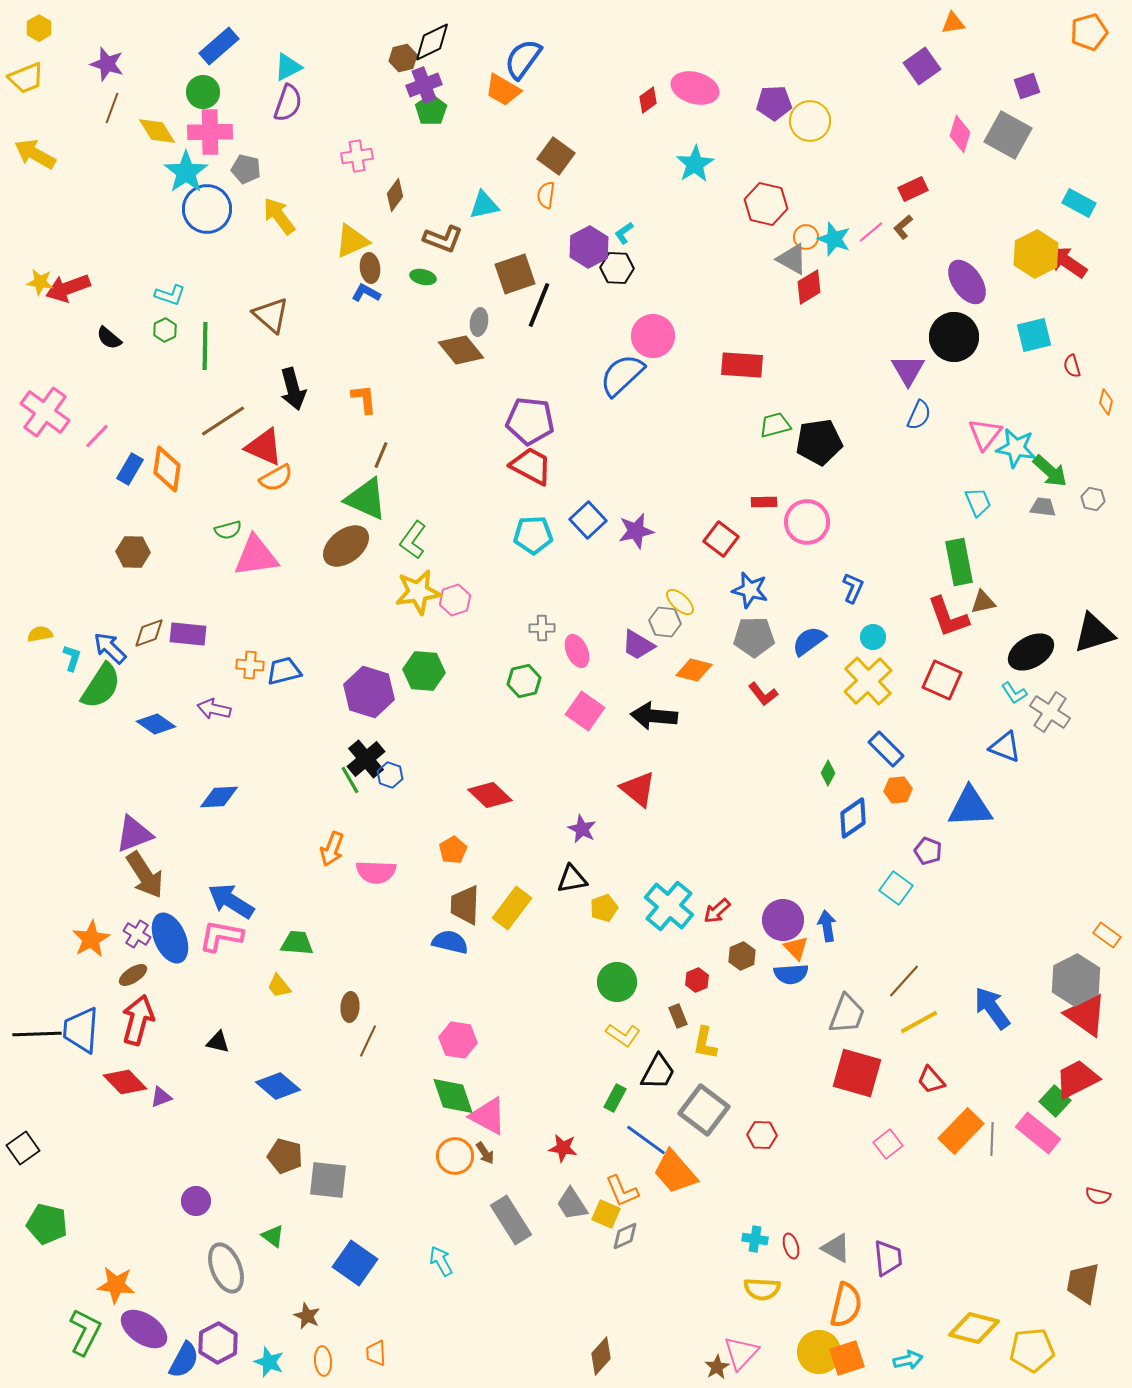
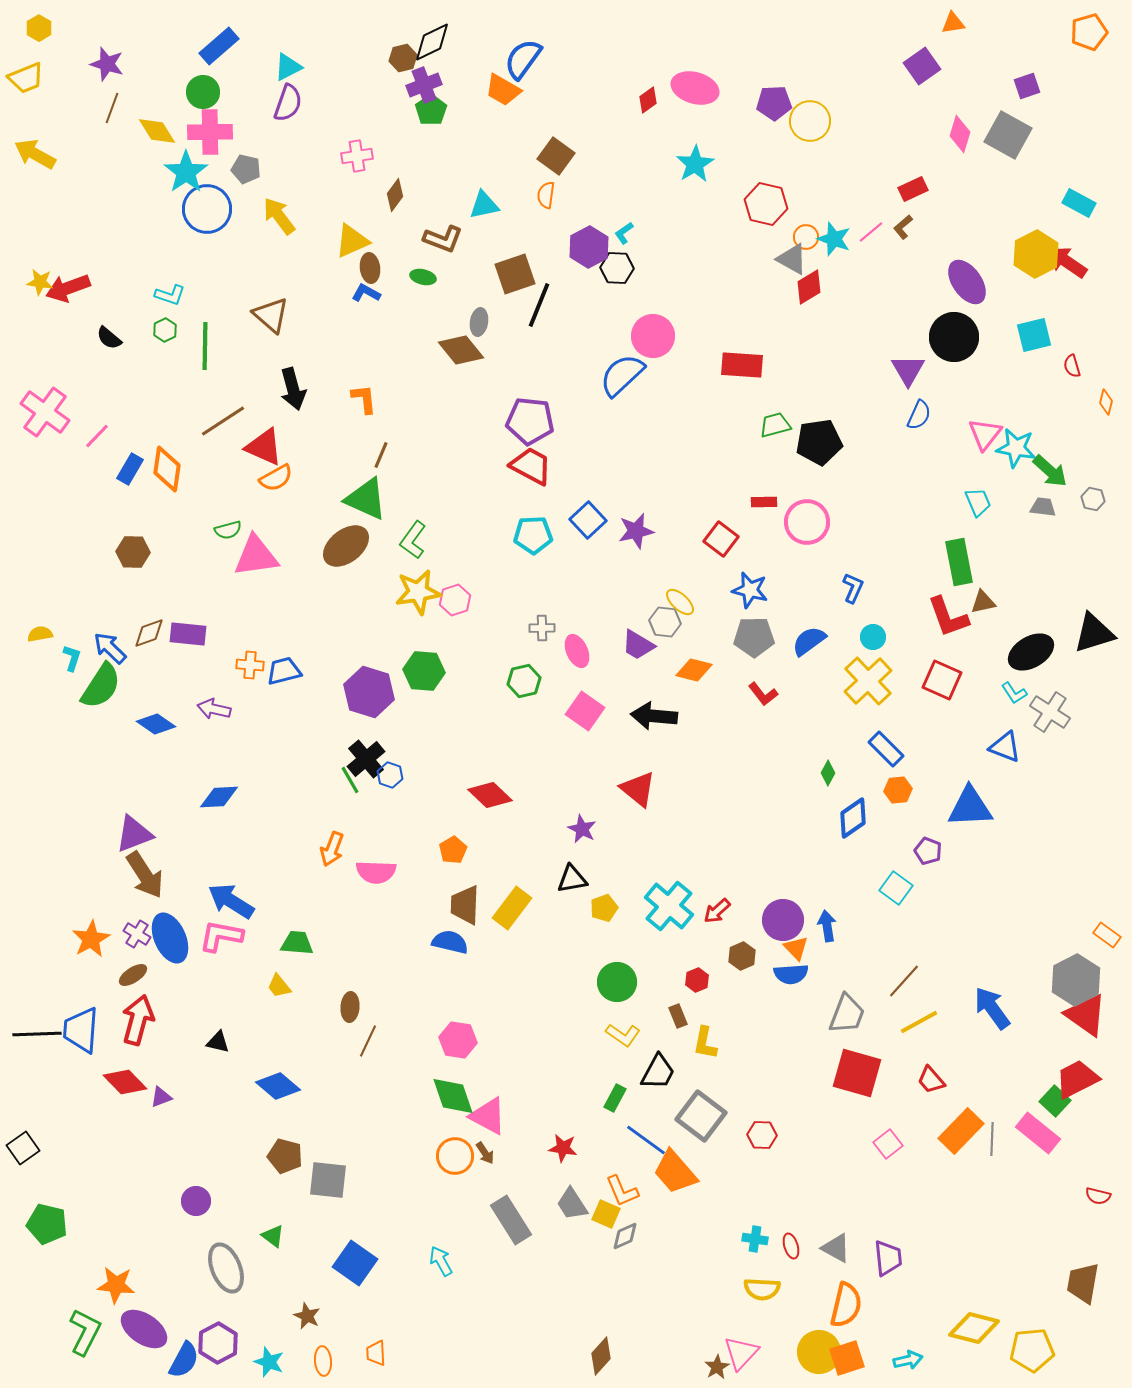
gray square at (704, 1110): moved 3 px left, 6 px down
